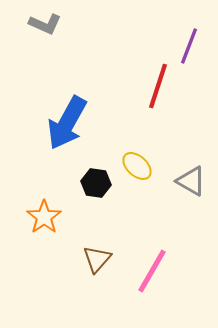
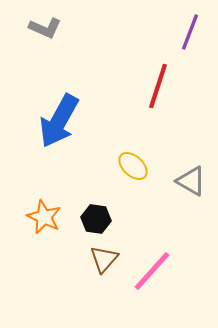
gray L-shape: moved 4 px down
purple line: moved 1 px right, 14 px up
blue arrow: moved 8 px left, 2 px up
yellow ellipse: moved 4 px left
black hexagon: moved 36 px down
orange star: rotated 12 degrees counterclockwise
brown triangle: moved 7 px right
pink line: rotated 12 degrees clockwise
